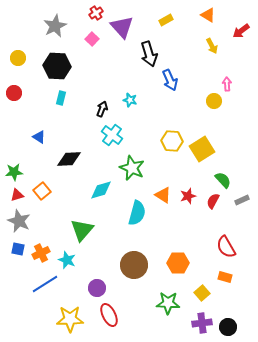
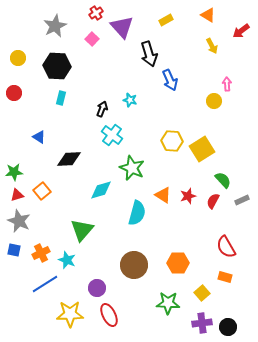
blue square at (18, 249): moved 4 px left, 1 px down
yellow star at (70, 319): moved 5 px up
